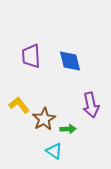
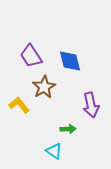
purple trapezoid: rotated 30 degrees counterclockwise
brown star: moved 32 px up
